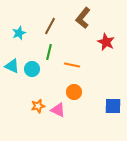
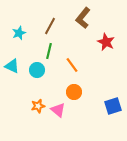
green line: moved 1 px up
orange line: rotated 42 degrees clockwise
cyan circle: moved 5 px right, 1 px down
blue square: rotated 18 degrees counterclockwise
pink triangle: rotated 14 degrees clockwise
